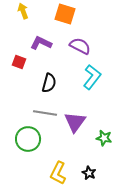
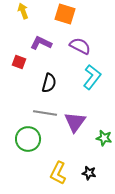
black star: rotated 16 degrees counterclockwise
